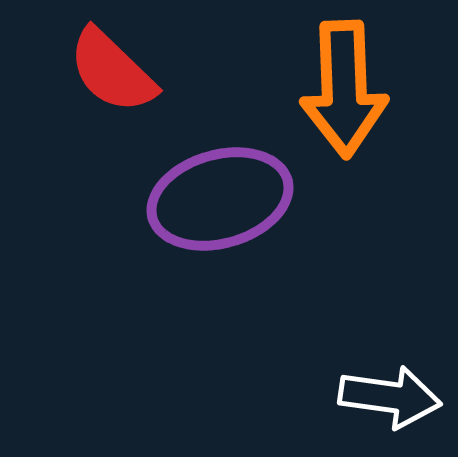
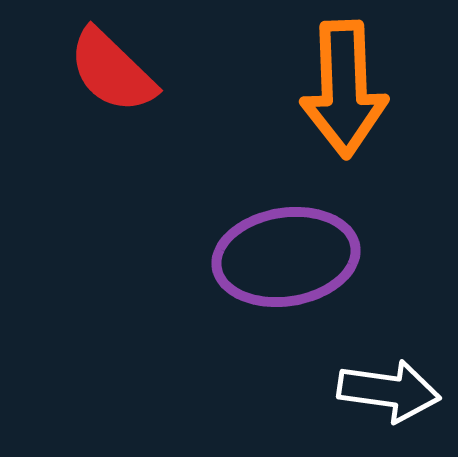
purple ellipse: moved 66 px right, 58 px down; rotated 7 degrees clockwise
white arrow: moved 1 px left, 6 px up
